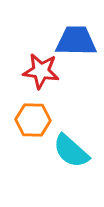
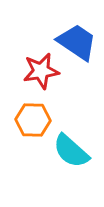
blue trapezoid: moved 1 px right, 1 px down; rotated 33 degrees clockwise
red star: rotated 18 degrees counterclockwise
